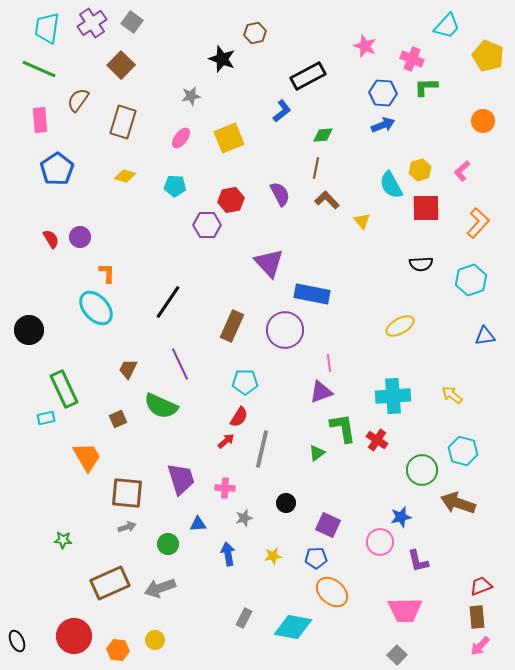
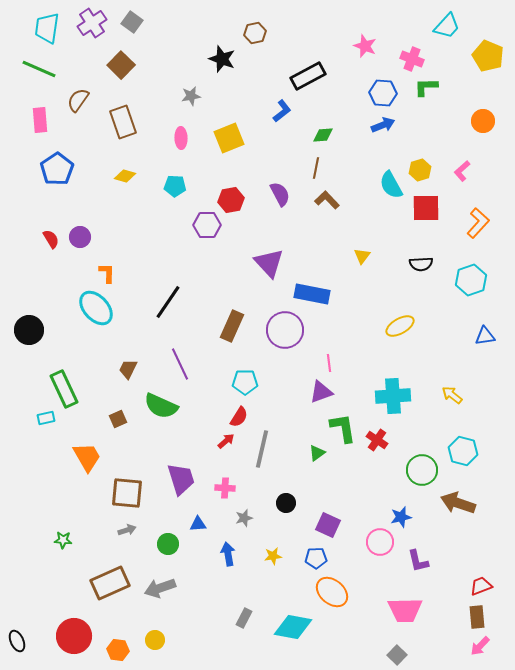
brown rectangle at (123, 122): rotated 36 degrees counterclockwise
pink ellipse at (181, 138): rotated 40 degrees counterclockwise
yellow triangle at (362, 221): moved 35 px down; rotated 18 degrees clockwise
gray arrow at (127, 527): moved 3 px down
